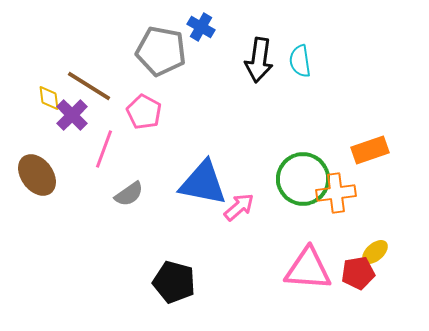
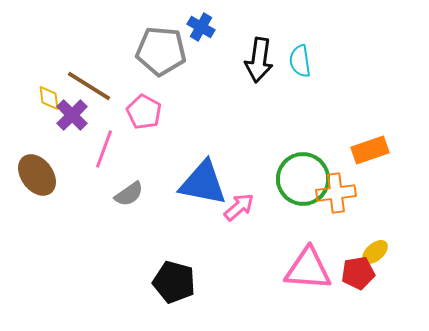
gray pentagon: rotated 6 degrees counterclockwise
